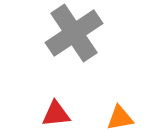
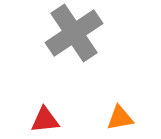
red triangle: moved 11 px left, 6 px down
